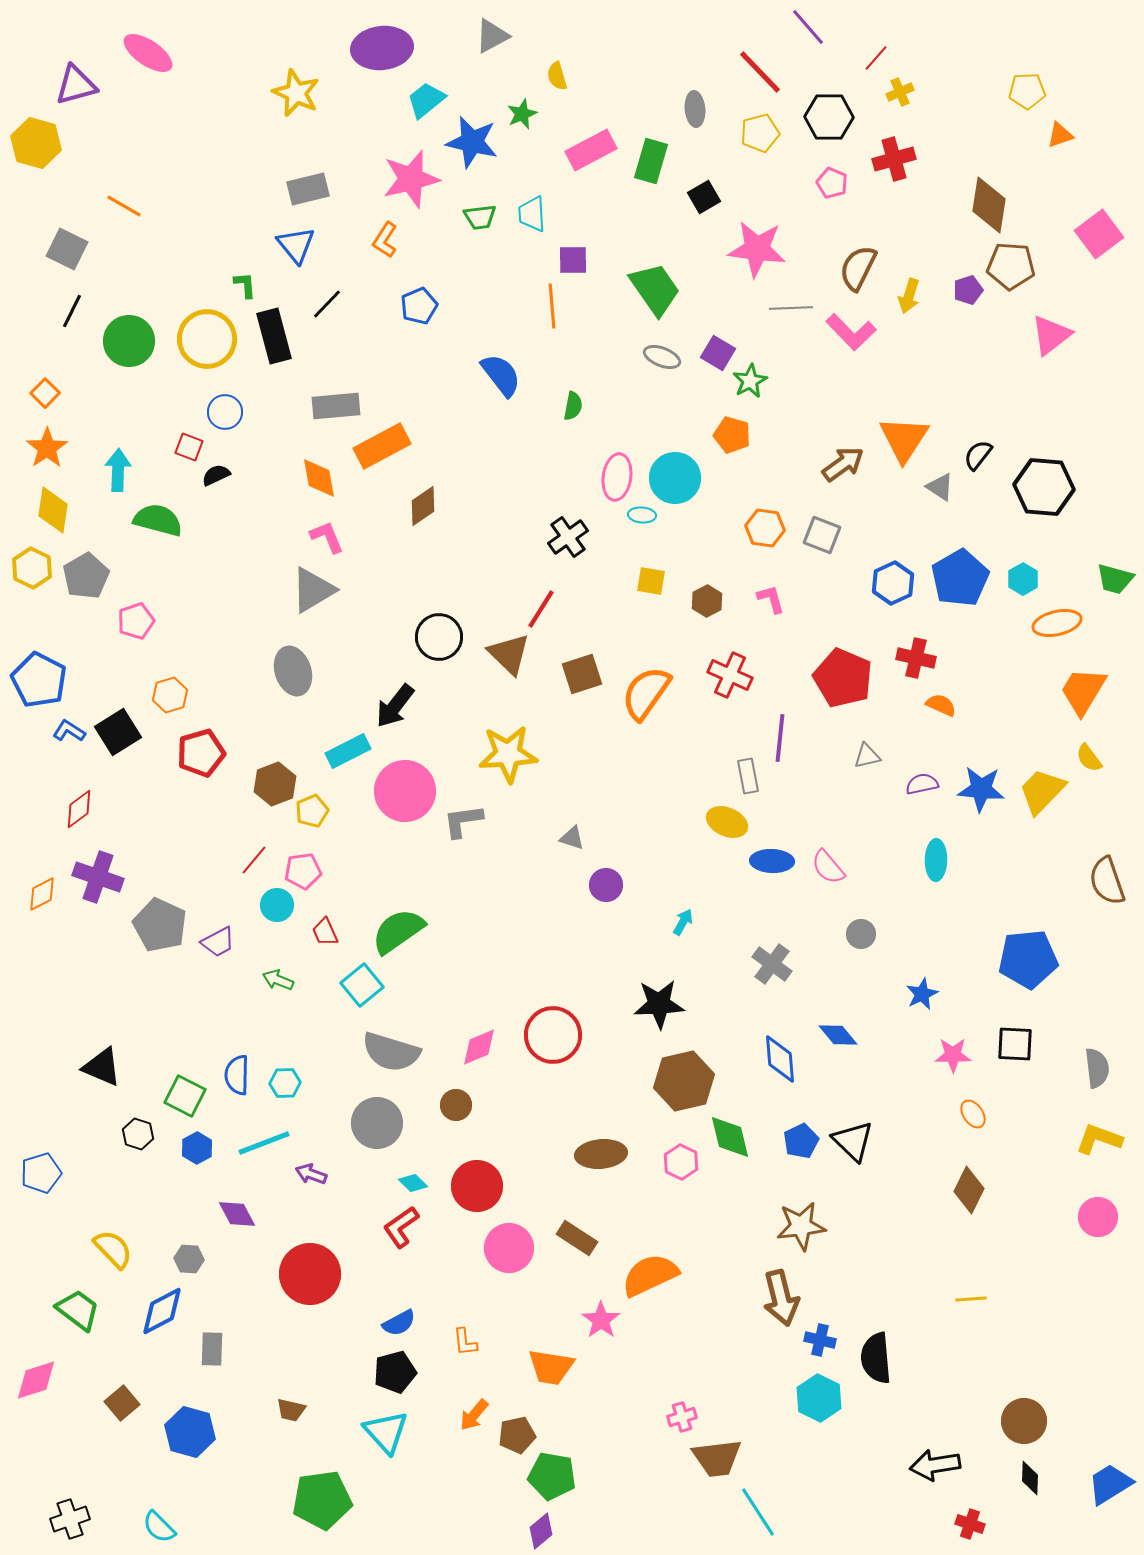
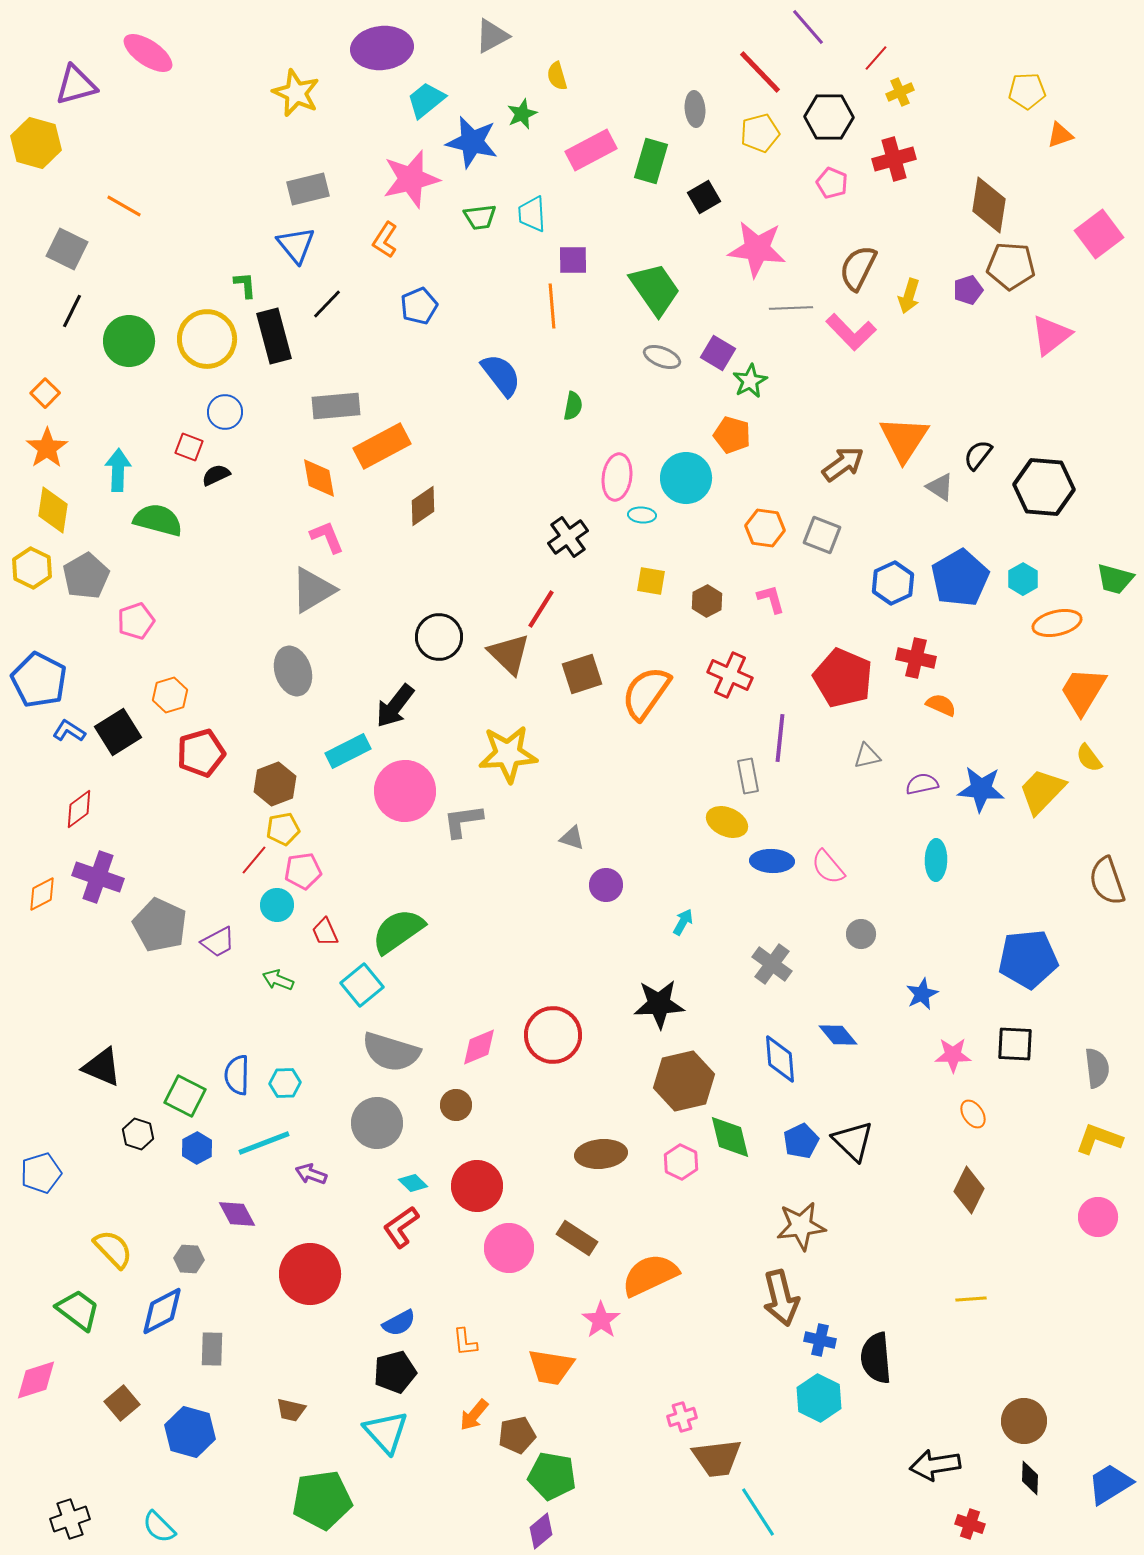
cyan circle at (675, 478): moved 11 px right
yellow pentagon at (312, 811): moved 29 px left, 18 px down; rotated 12 degrees clockwise
